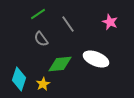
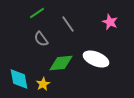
green line: moved 1 px left, 1 px up
green diamond: moved 1 px right, 1 px up
cyan diamond: rotated 30 degrees counterclockwise
